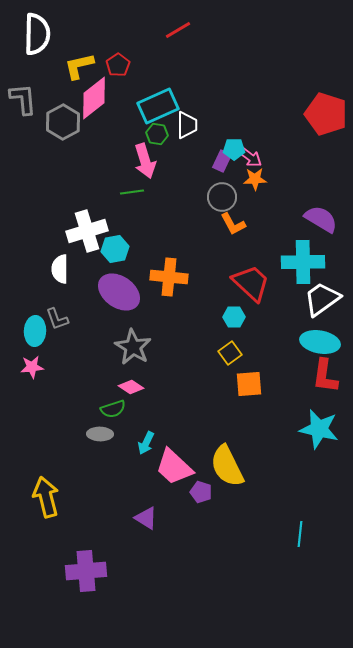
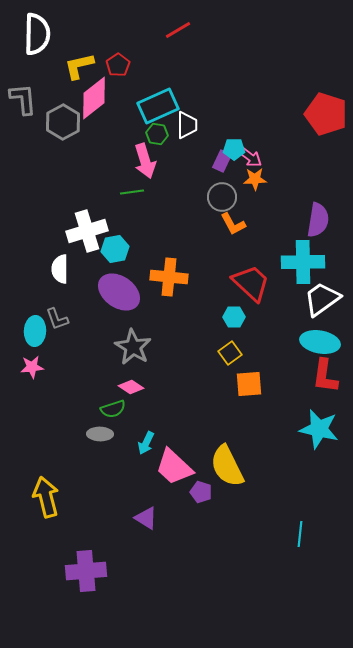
purple semicircle at (321, 219): moved 3 px left, 1 px down; rotated 68 degrees clockwise
